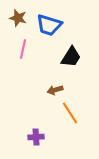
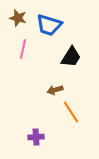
orange line: moved 1 px right, 1 px up
